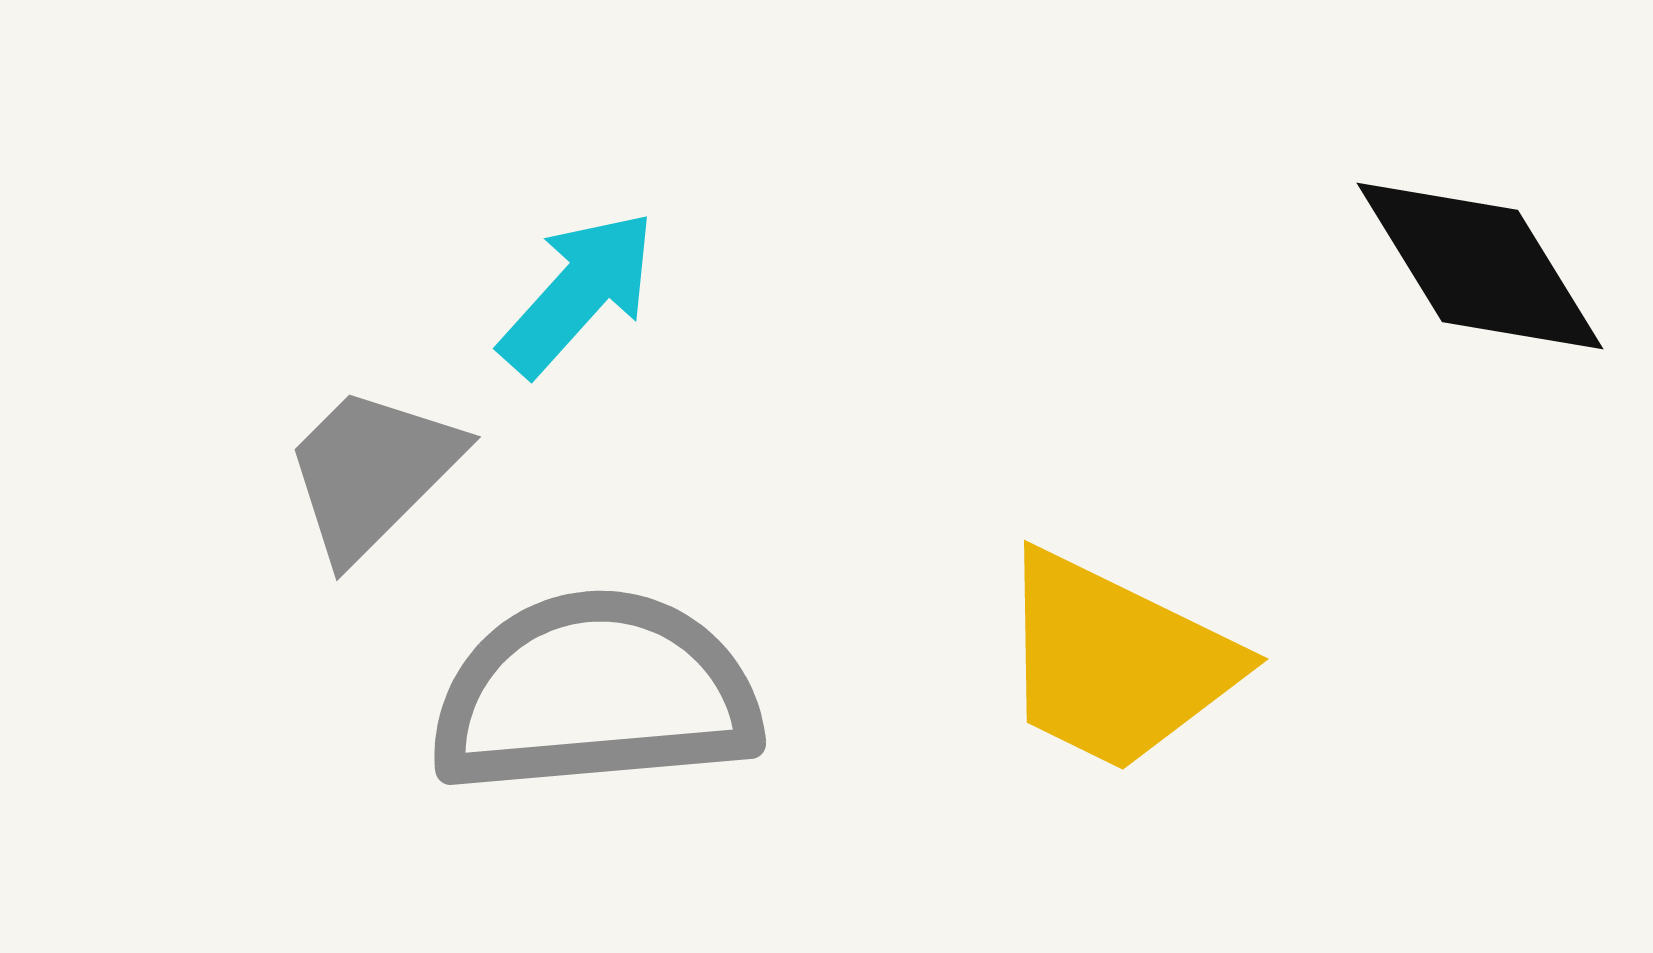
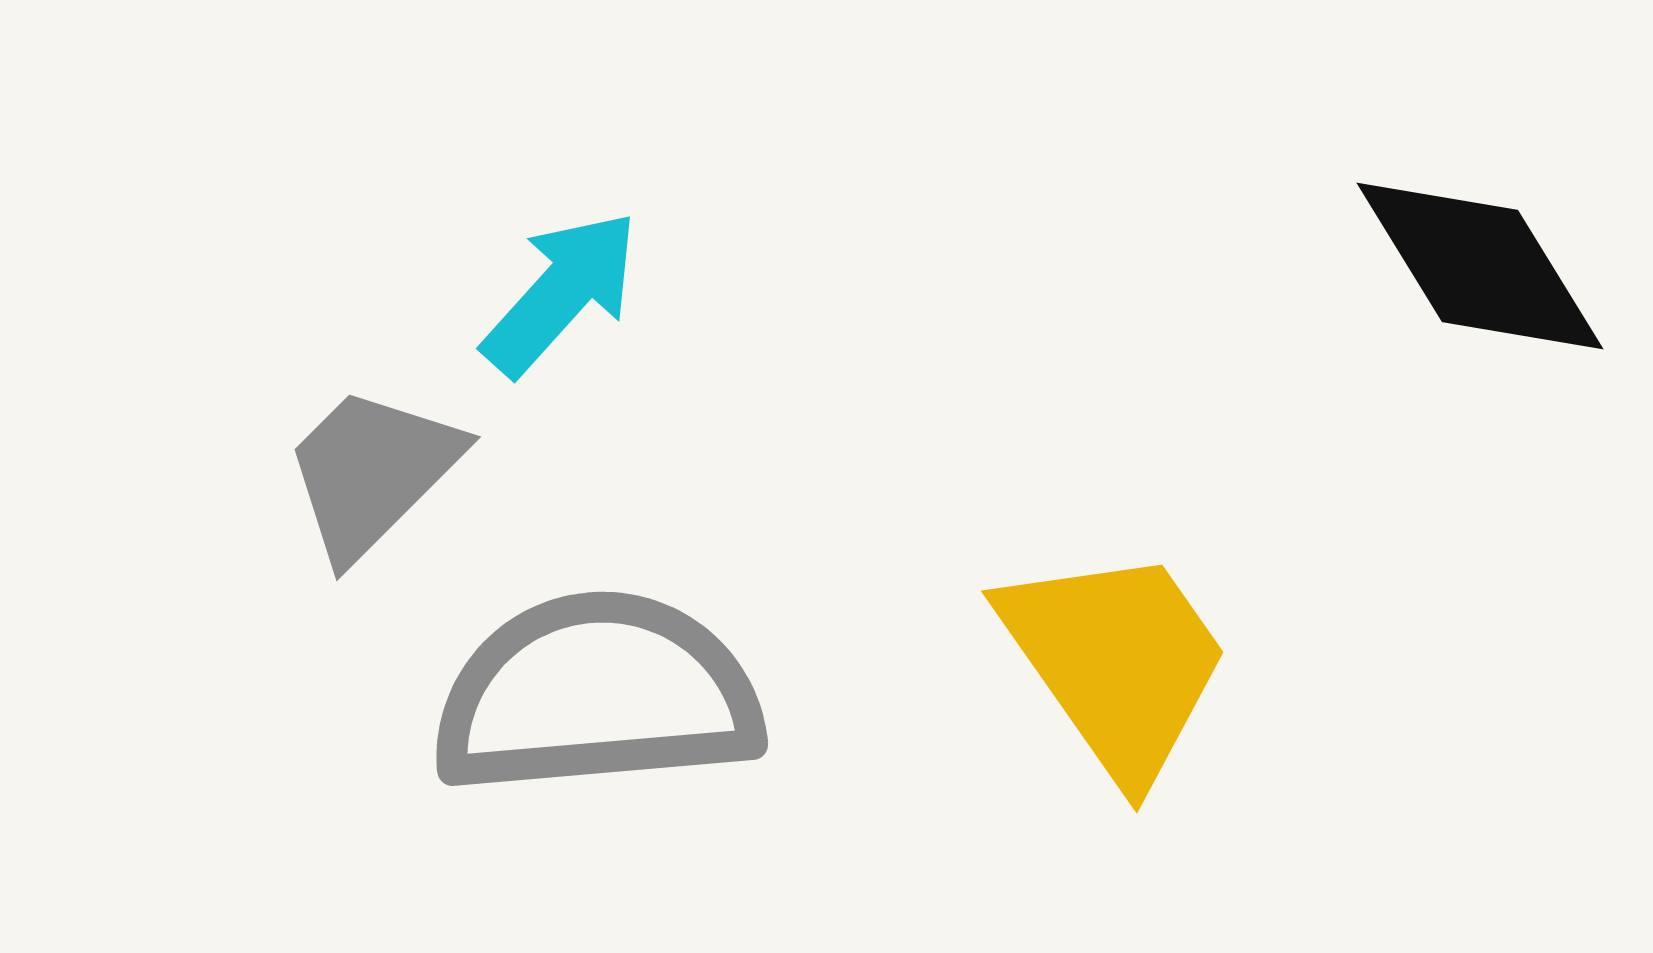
cyan arrow: moved 17 px left
yellow trapezoid: rotated 151 degrees counterclockwise
gray semicircle: moved 2 px right, 1 px down
